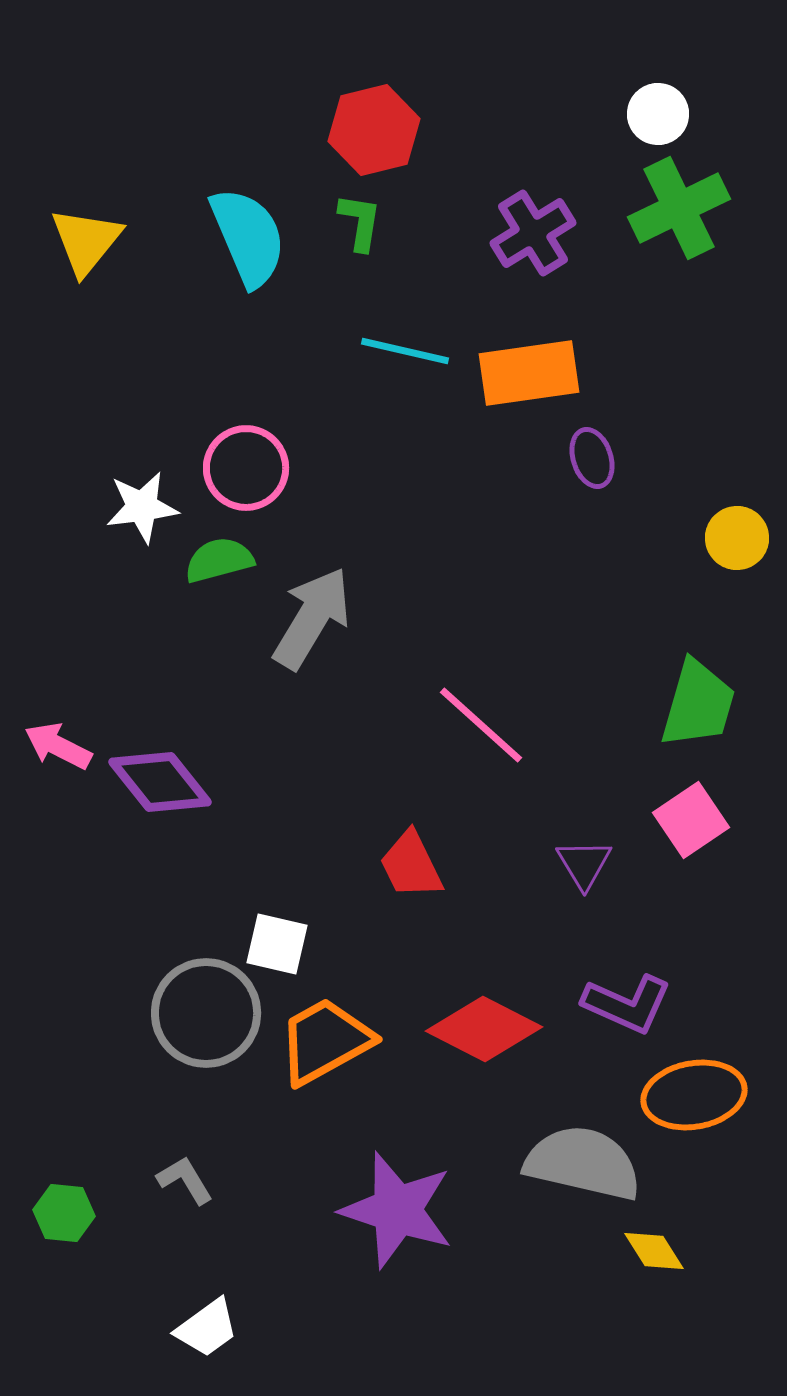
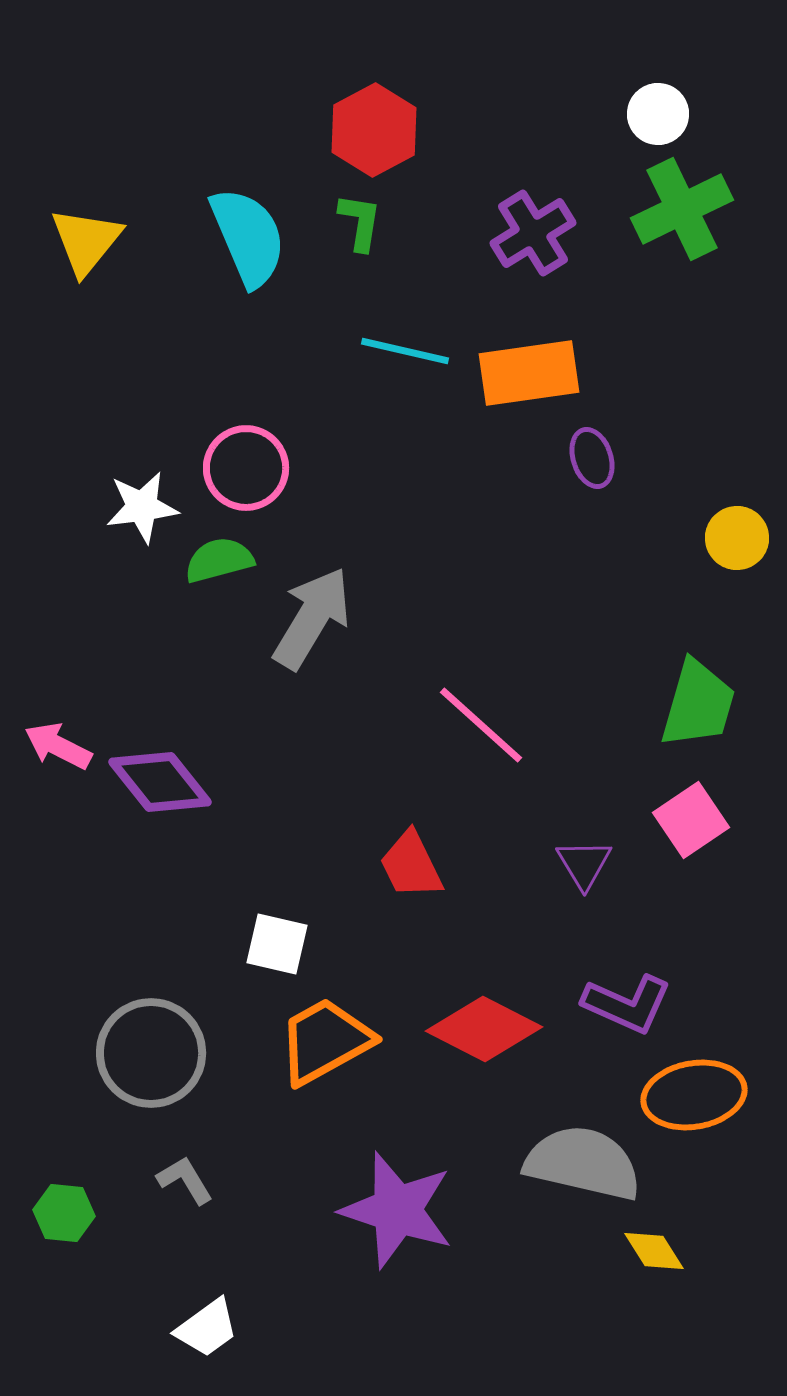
red hexagon: rotated 14 degrees counterclockwise
green cross: moved 3 px right, 1 px down
gray circle: moved 55 px left, 40 px down
